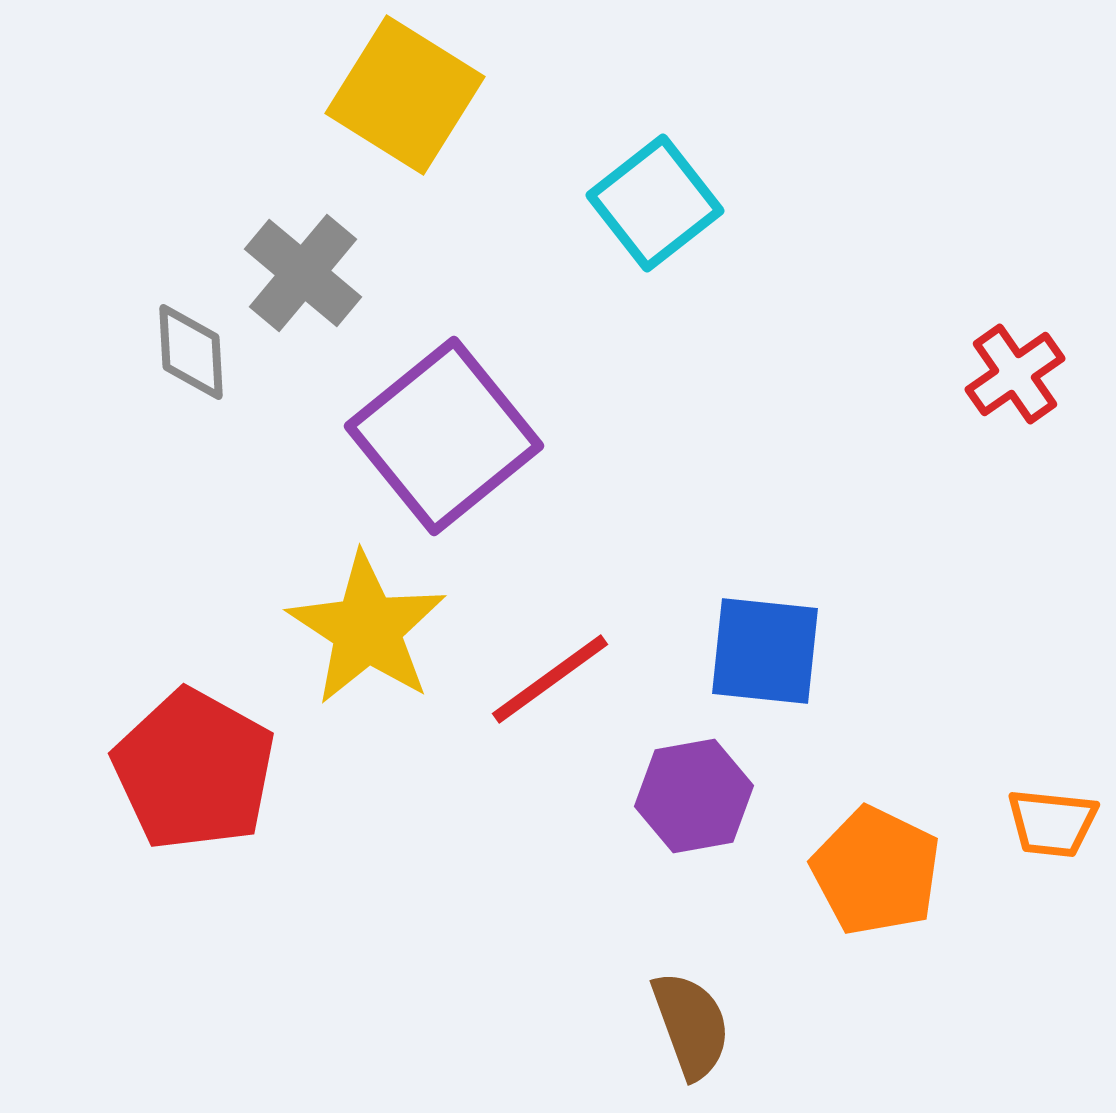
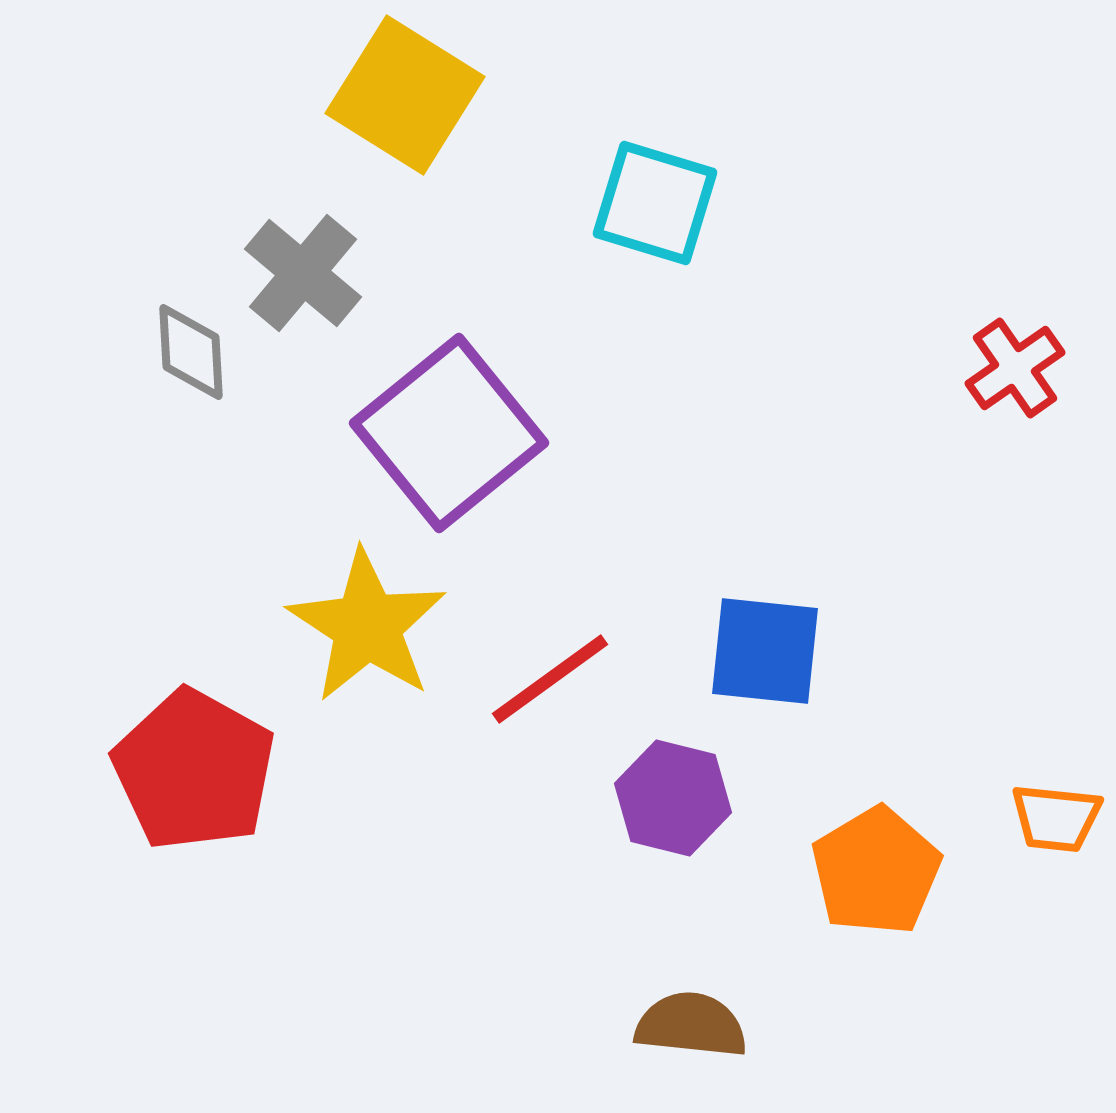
cyan square: rotated 35 degrees counterclockwise
red cross: moved 6 px up
purple square: moved 5 px right, 3 px up
yellow star: moved 3 px up
purple hexagon: moved 21 px left, 2 px down; rotated 24 degrees clockwise
orange trapezoid: moved 4 px right, 5 px up
orange pentagon: rotated 15 degrees clockwise
brown semicircle: rotated 64 degrees counterclockwise
